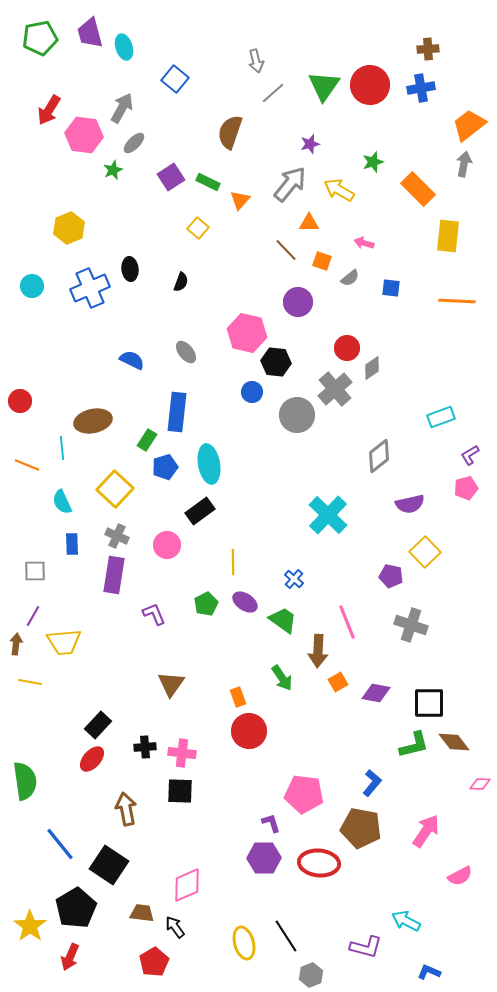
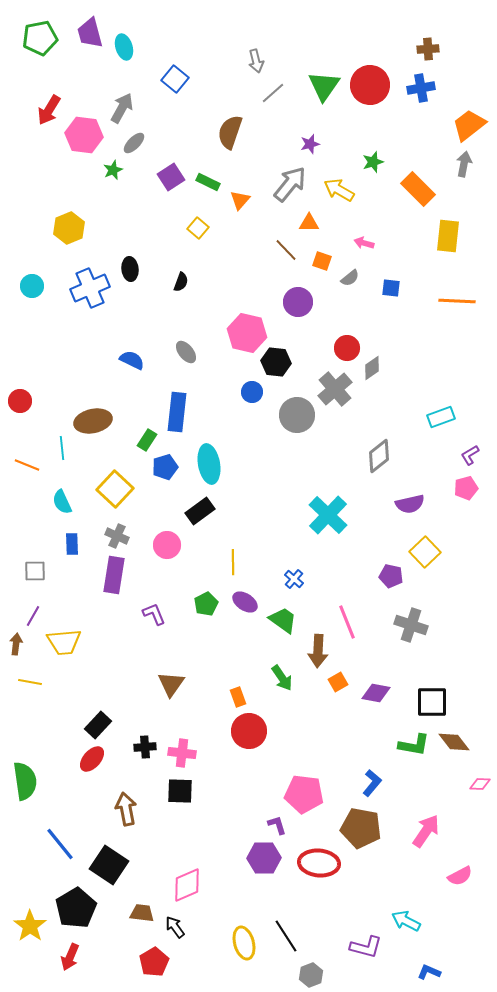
black square at (429, 703): moved 3 px right, 1 px up
green L-shape at (414, 745): rotated 24 degrees clockwise
purple L-shape at (271, 823): moved 6 px right, 2 px down
